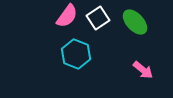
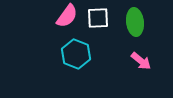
white square: rotated 30 degrees clockwise
green ellipse: rotated 36 degrees clockwise
pink arrow: moved 2 px left, 9 px up
